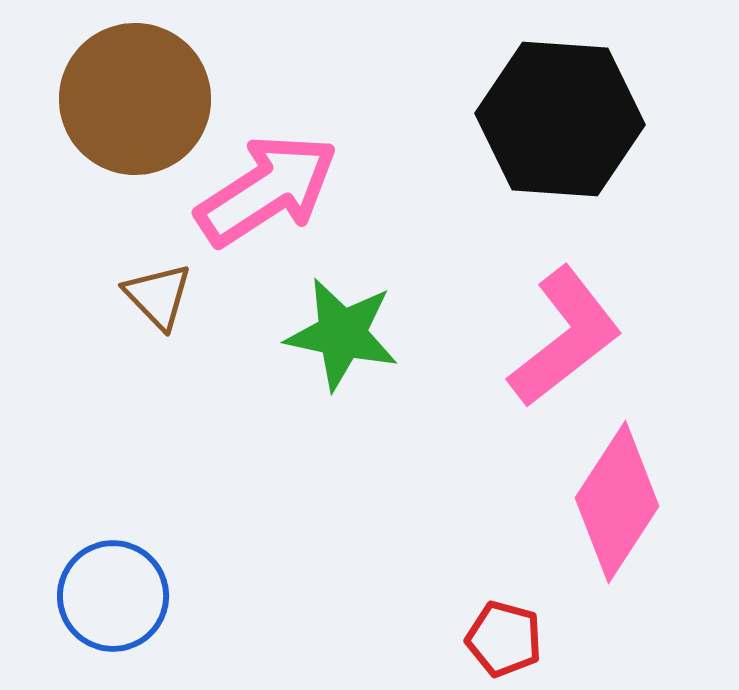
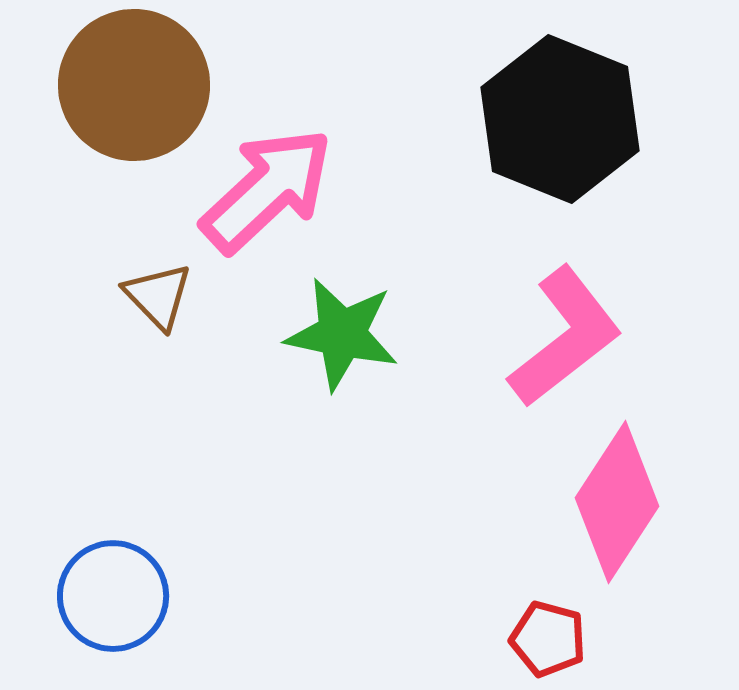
brown circle: moved 1 px left, 14 px up
black hexagon: rotated 18 degrees clockwise
pink arrow: rotated 10 degrees counterclockwise
red pentagon: moved 44 px right
